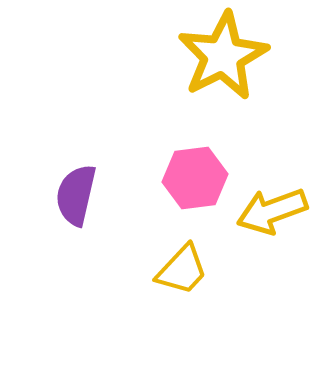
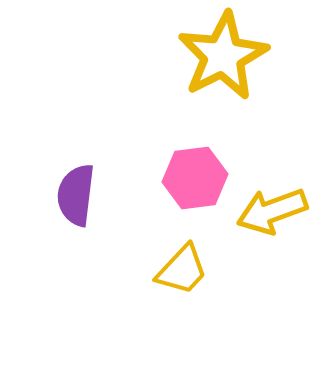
purple semicircle: rotated 6 degrees counterclockwise
